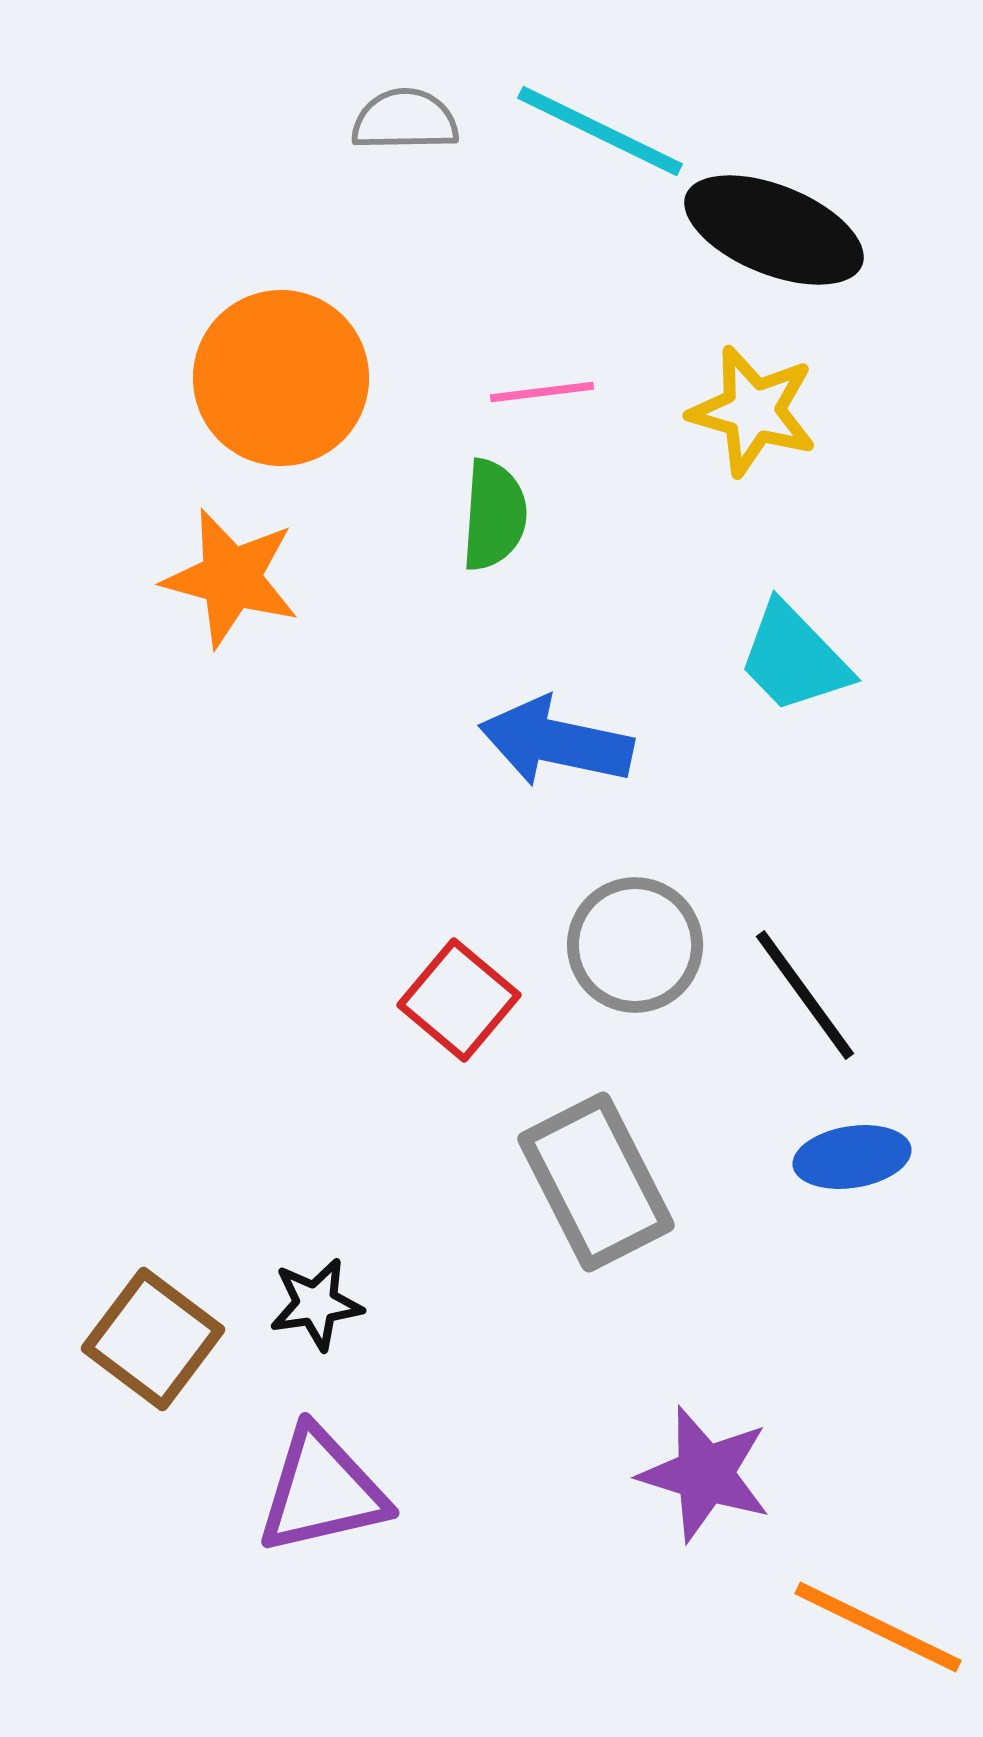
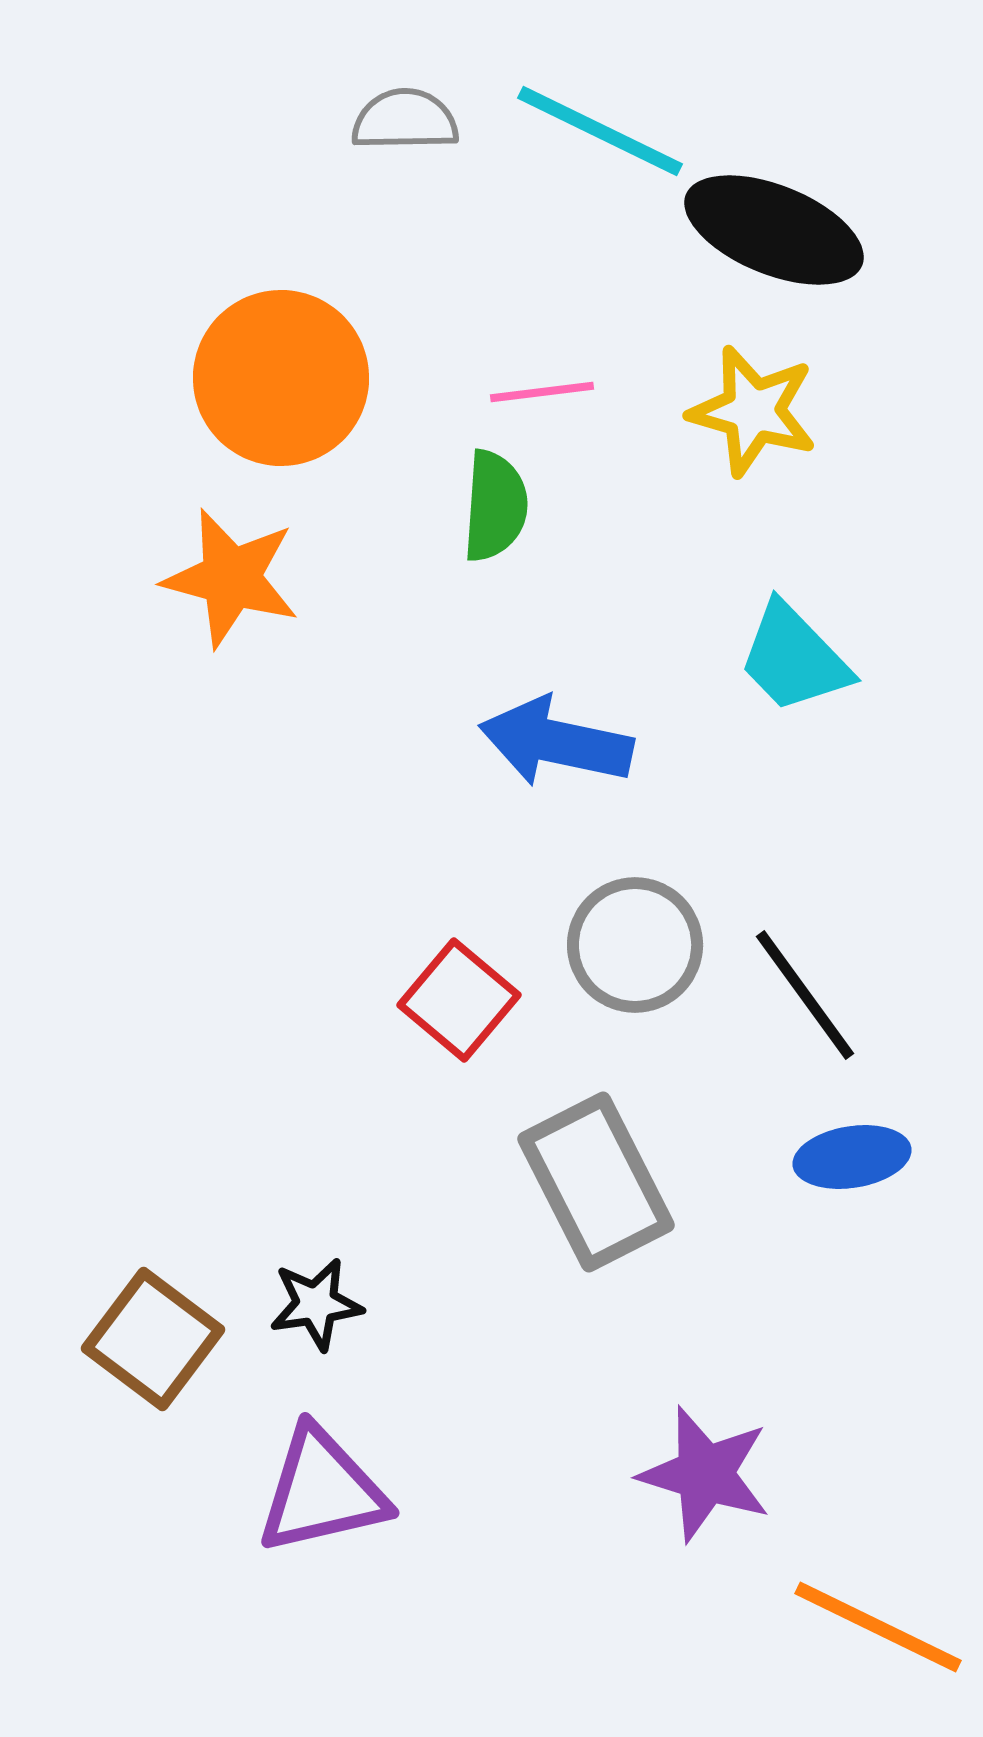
green semicircle: moved 1 px right, 9 px up
